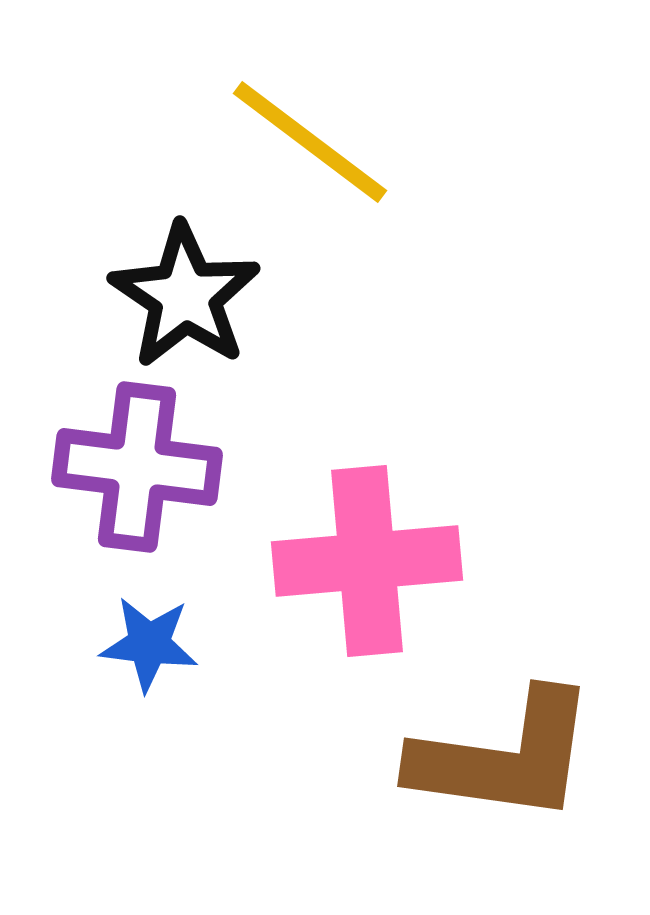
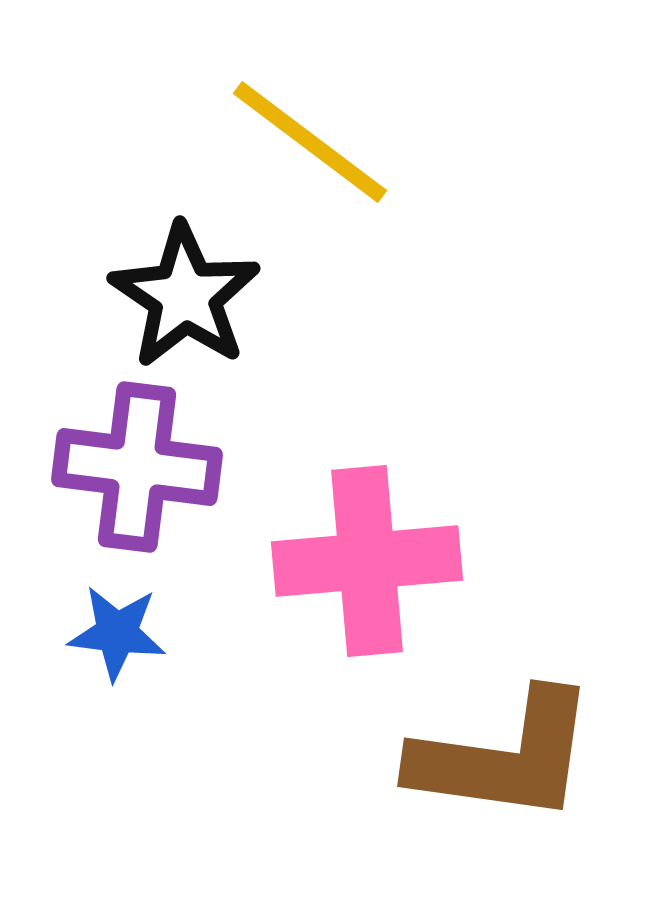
blue star: moved 32 px left, 11 px up
